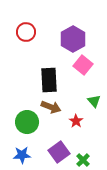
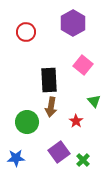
purple hexagon: moved 16 px up
brown arrow: rotated 78 degrees clockwise
blue star: moved 6 px left, 3 px down
